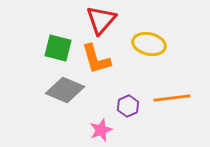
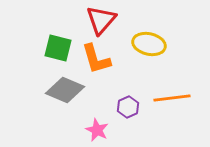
purple hexagon: moved 1 px down
pink star: moved 4 px left; rotated 25 degrees counterclockwise
